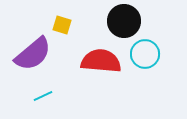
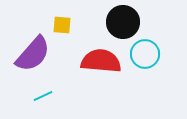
black circle: moved 1 px left, 1 px down
yellow square: rotated 12 degrees counterclockwise
purple semicircle: rotated 9 degrees counterclockwise
